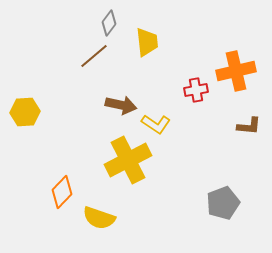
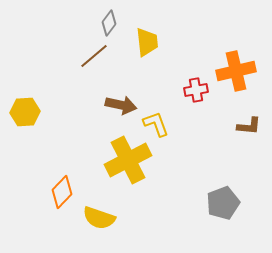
yellow L-shape: rotated 144 degrees counterclockwise
